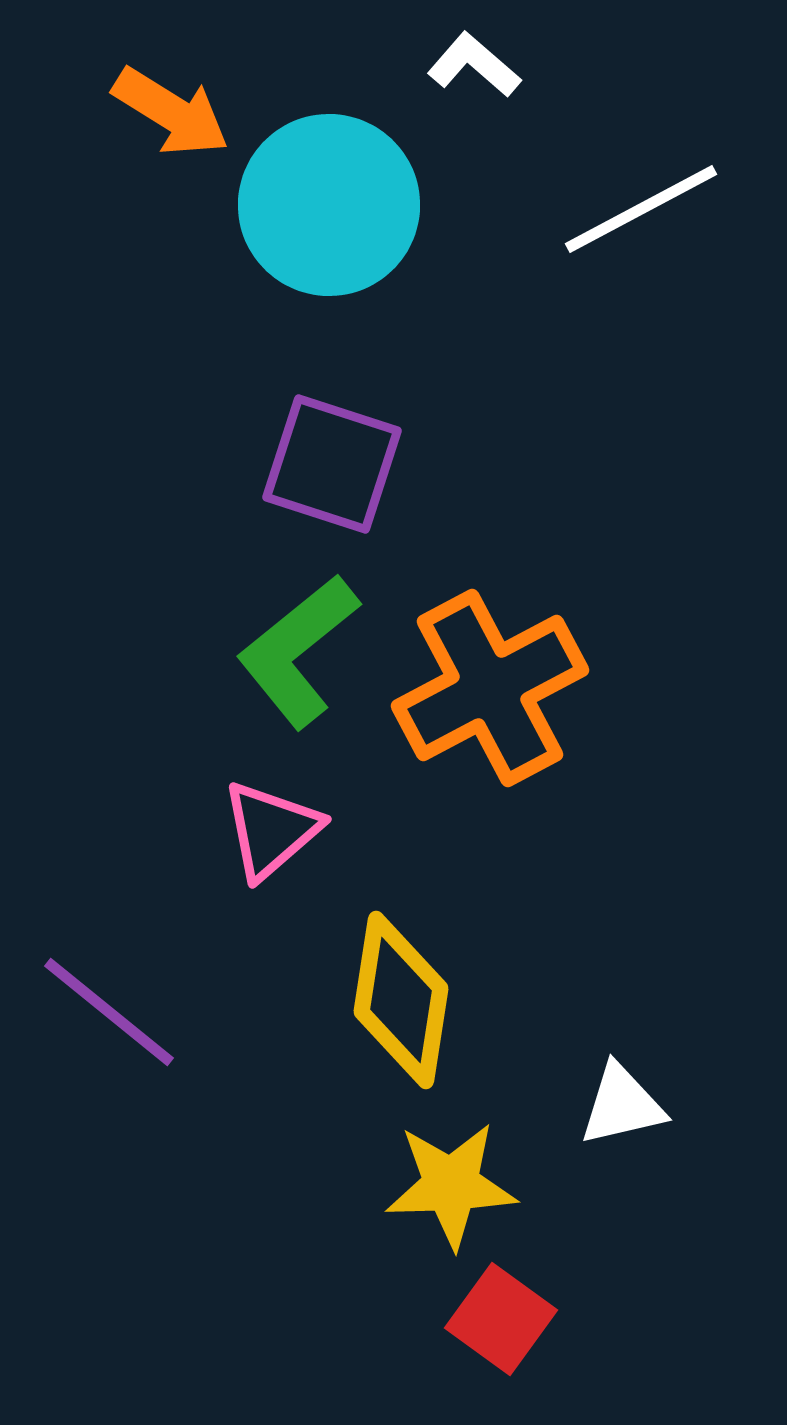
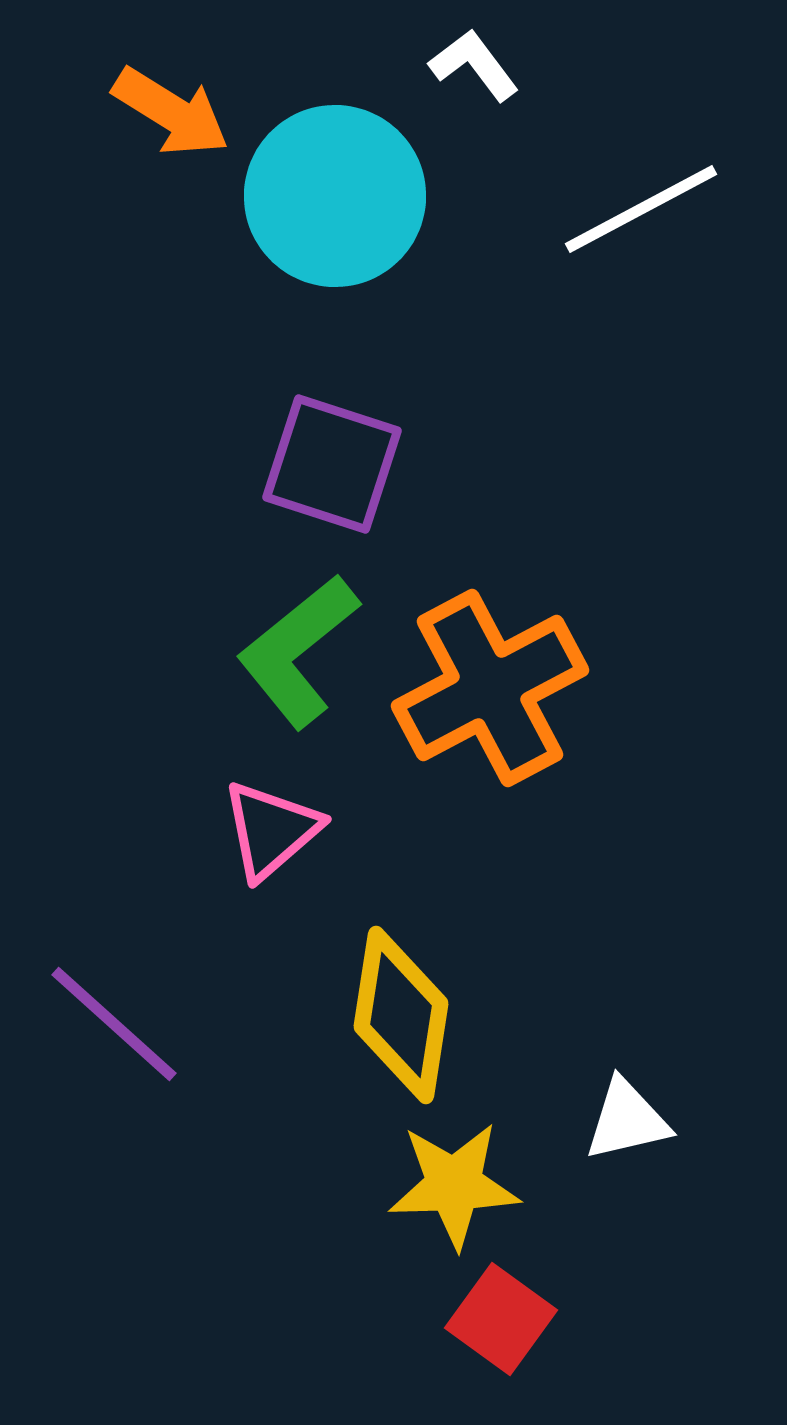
white L-shape: rotated 12 degrees clockwise
cyan circle: moved 6 px right, 9 px up
yellow diamond: moved 15 px down
purple line: moved 5 px right, 12 px down; rotated 3 degrees clockwise
white triangle: moved 5 px right, 15 px down
yellow star: moved 3 px right
